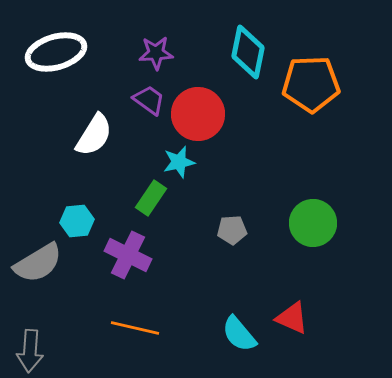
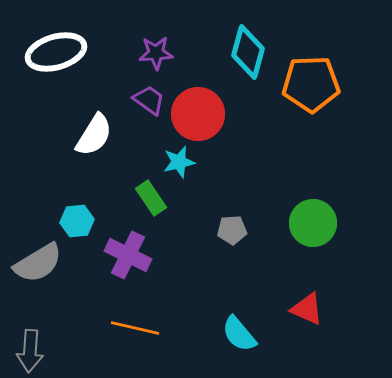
cyan diamond: rotated 4 degrees clockwise
green rectangle: rotated 68 degrees counterclockwise
red triangle: moved 15 px right, 9 px up
